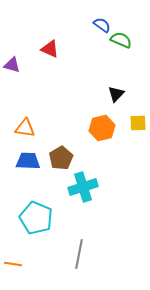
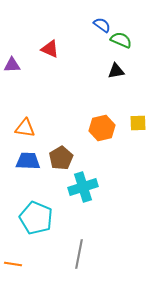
purple triangle: rotated 18 degrees counterclockwise
black triangle: moved 23 px up; rotated 36 degrees clockwise
